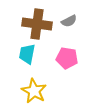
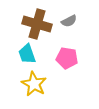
brown cross: rotated 8 degrees clockwise
cyan trapezoid: rotated 30 degrees counterclockwise
yellow star: moved 7 px up
